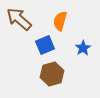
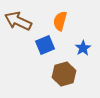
brown arrow: moved 1 px left, 2 px down; rotated 16 degrees counterclockwise
brown hexagon: moved 12 px right
